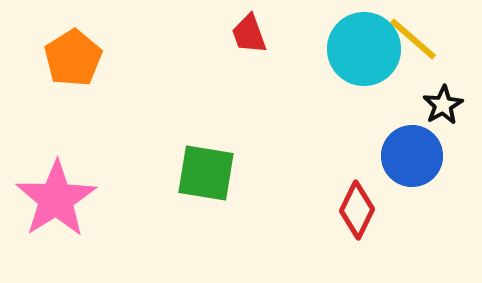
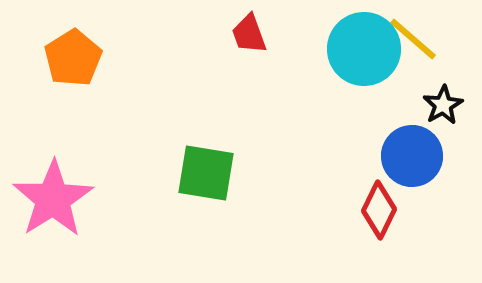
pink star: moved 3 px left
red diamond: moved 22 px right
